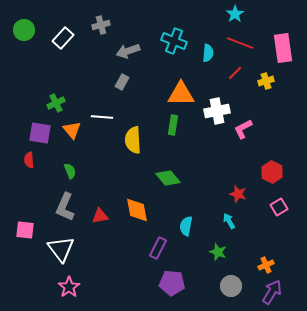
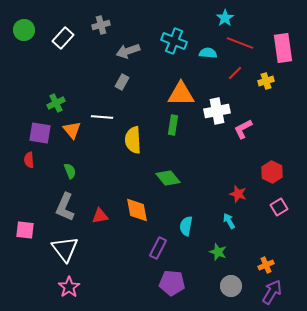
cyan star at (235, 14): moved 10 px left, 4 px down
cyan semicircle at (208, 53): rotated 90 degrees counterclockwise
white triangle at (61, 249): moved 4 px right
